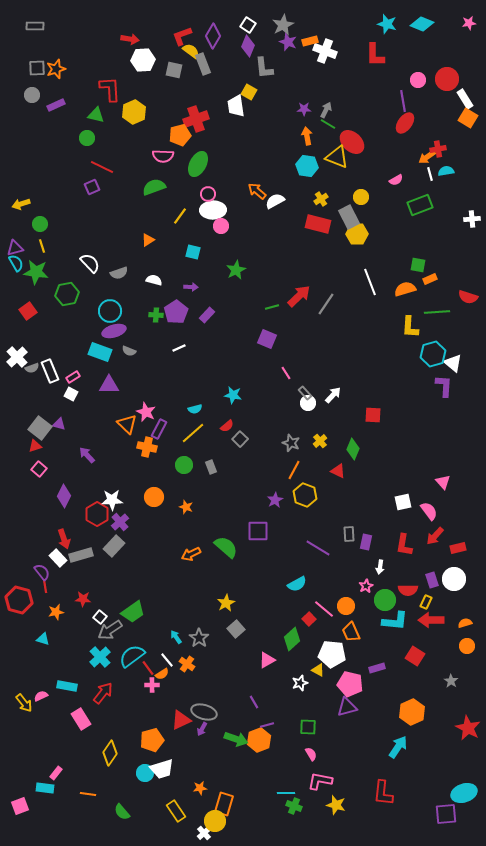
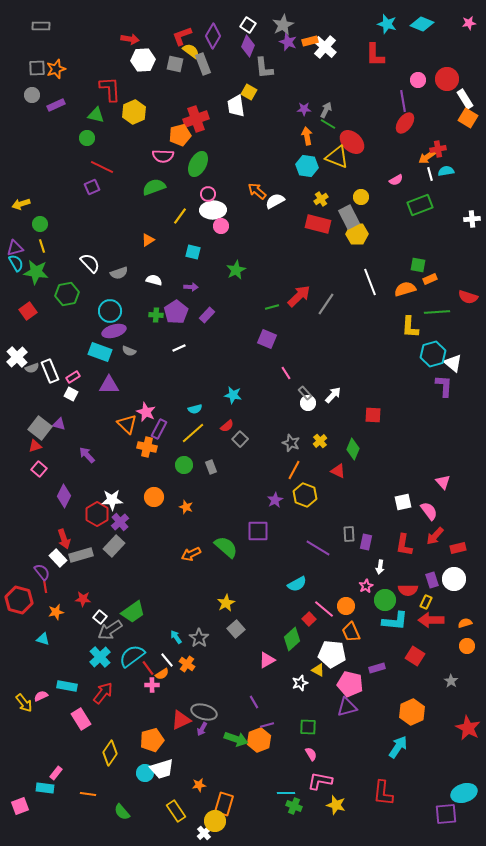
gray rectangle at (35, 26): moved 6 px right
white cross at (325, 51): moved 4 px up; rotated 20 degrees clockwise
gray square at (174, 70): moved 1 px right, 6 px up
orange star at (200, 788): moved 1 px left, 3 px up
